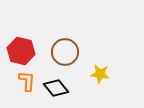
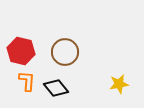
yellow star: moved 19 px right, 10 px down; rotated 18 degrees counterclockwise
